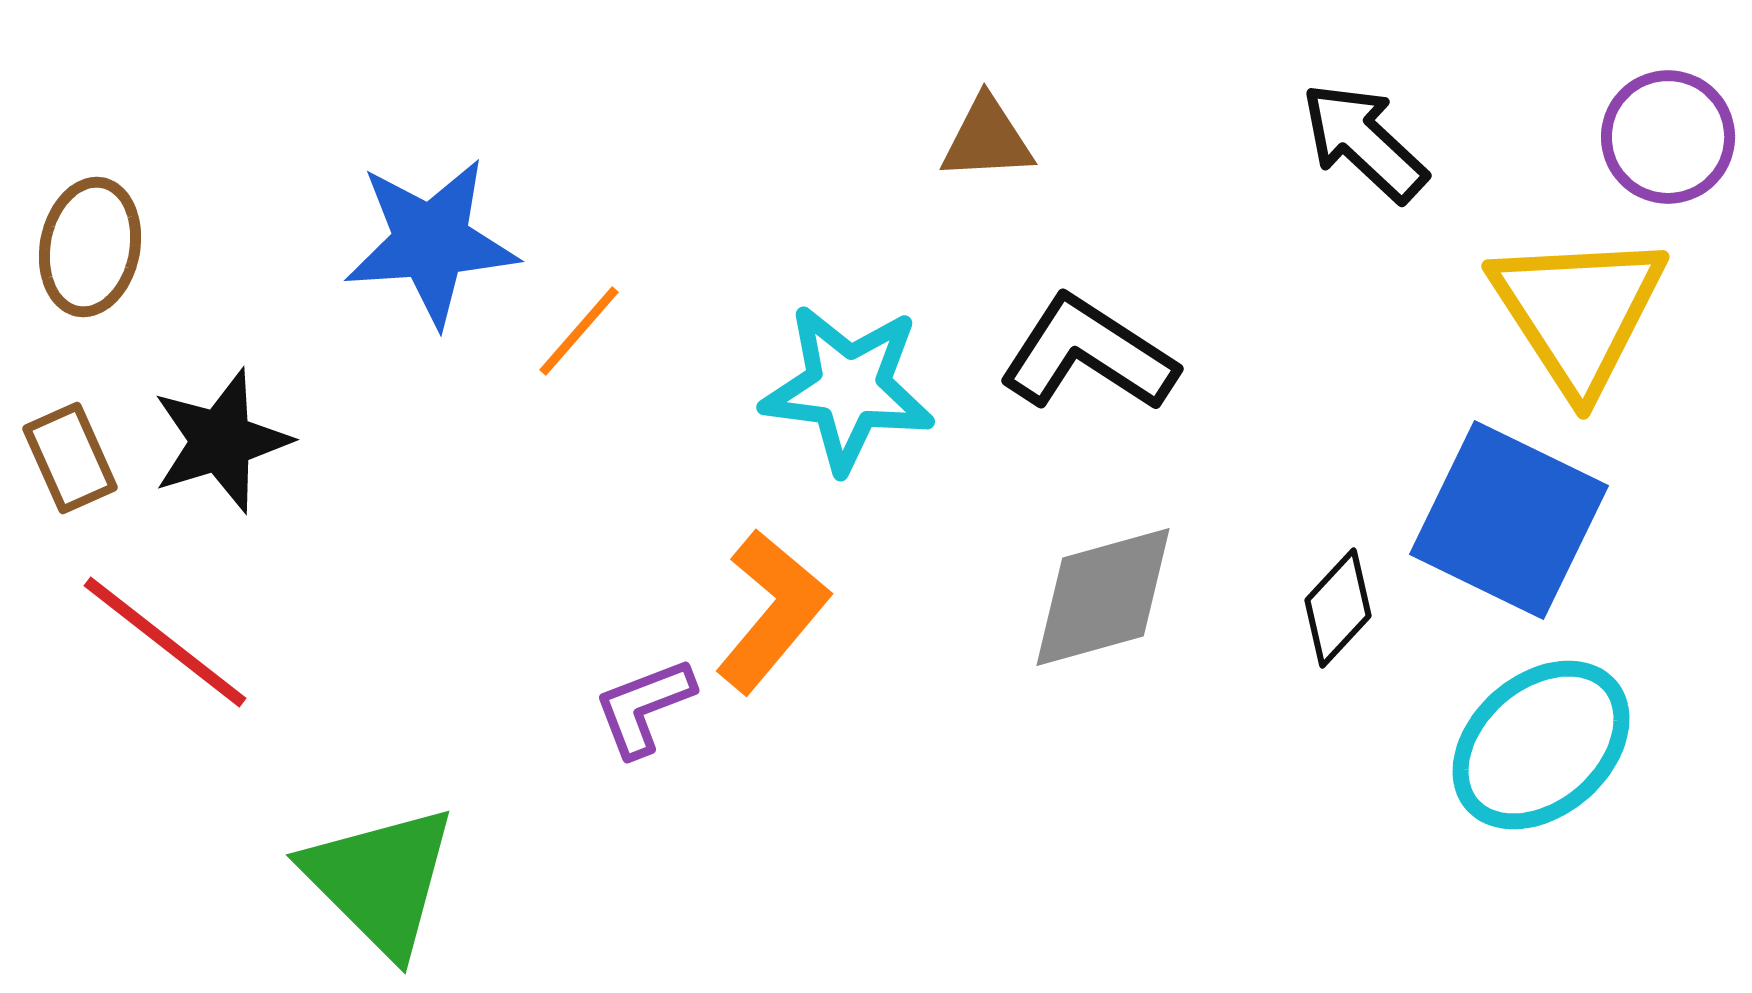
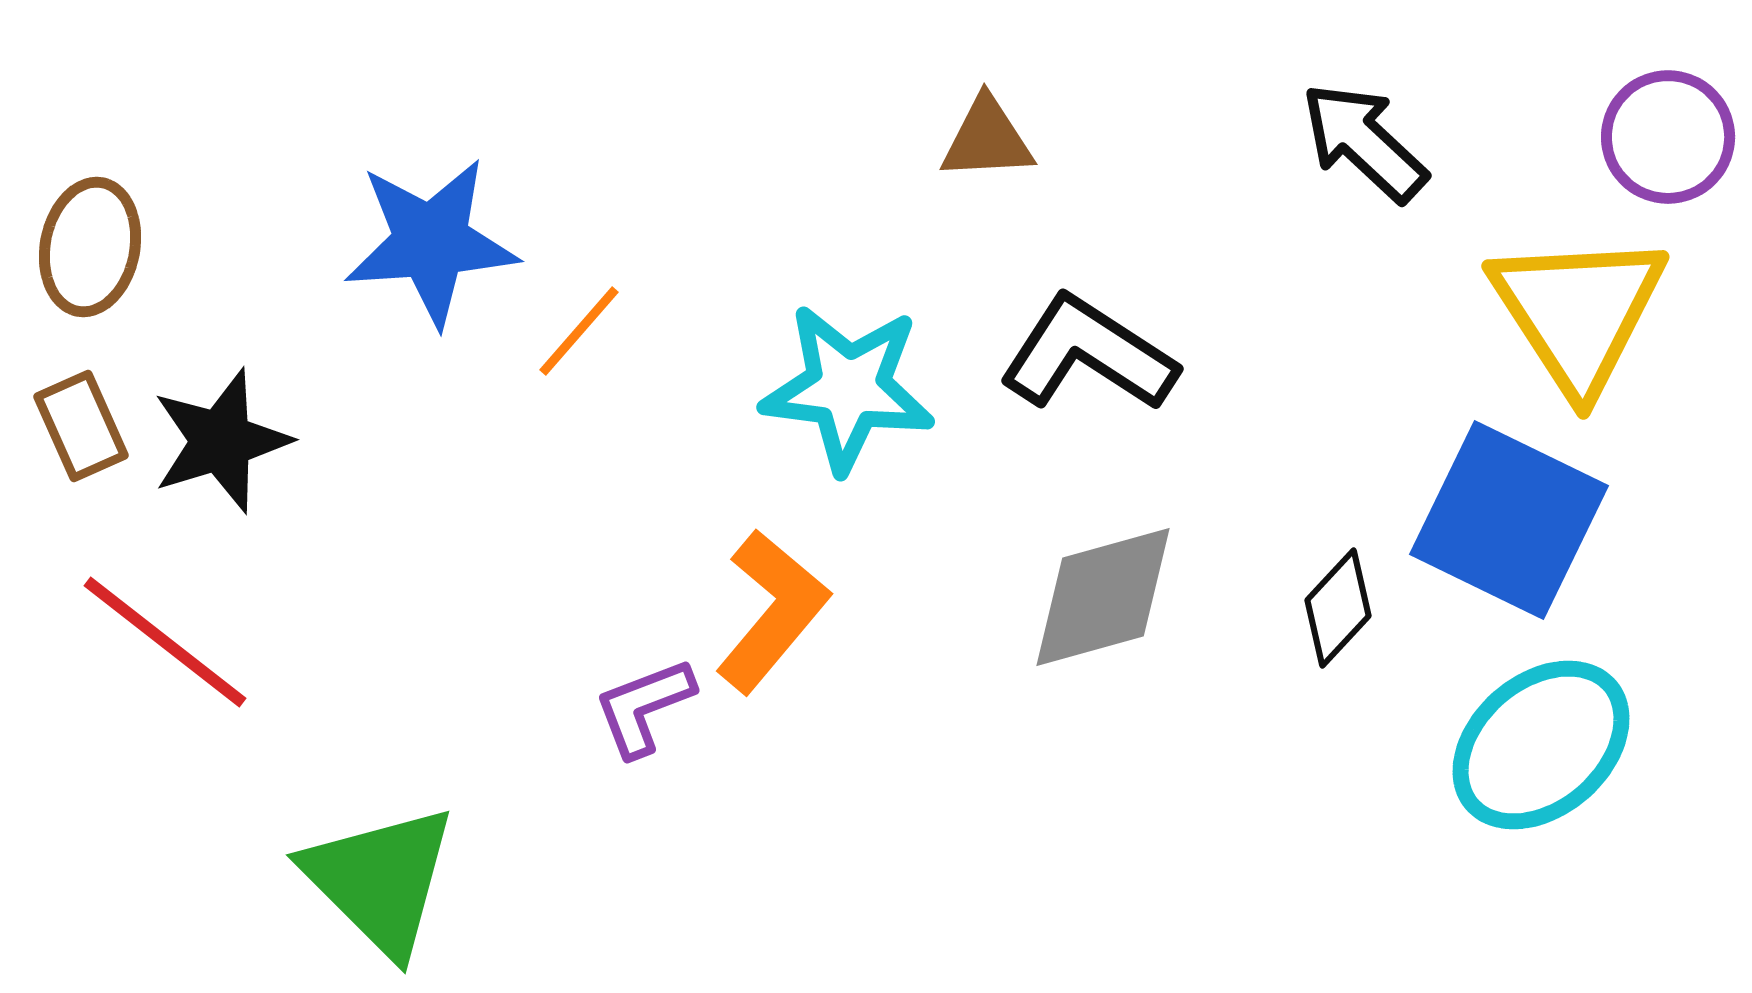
brown rectangle: moved 11 px right, 32 px up
